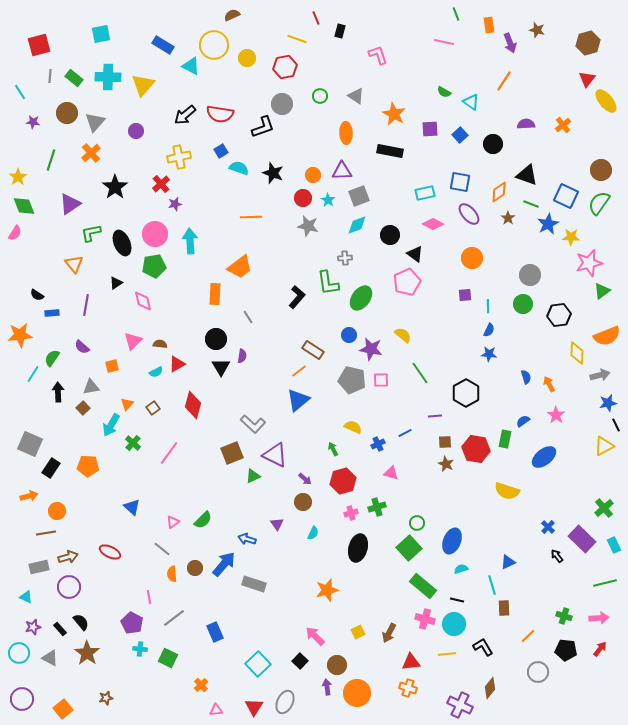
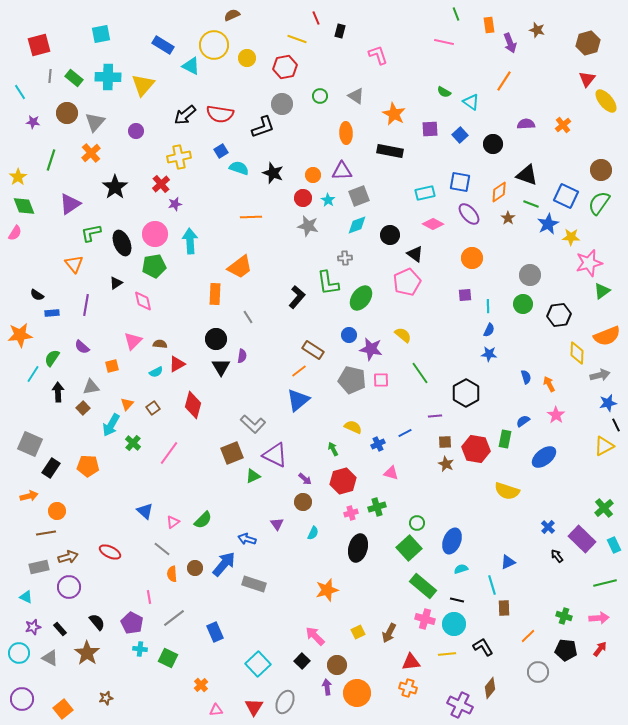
blue triangle at (132, 507): moved 13 px right, 4 px down
black semicircle at (81, 622): moved 16 px right
black square at (300, 661): moved 2 px right
